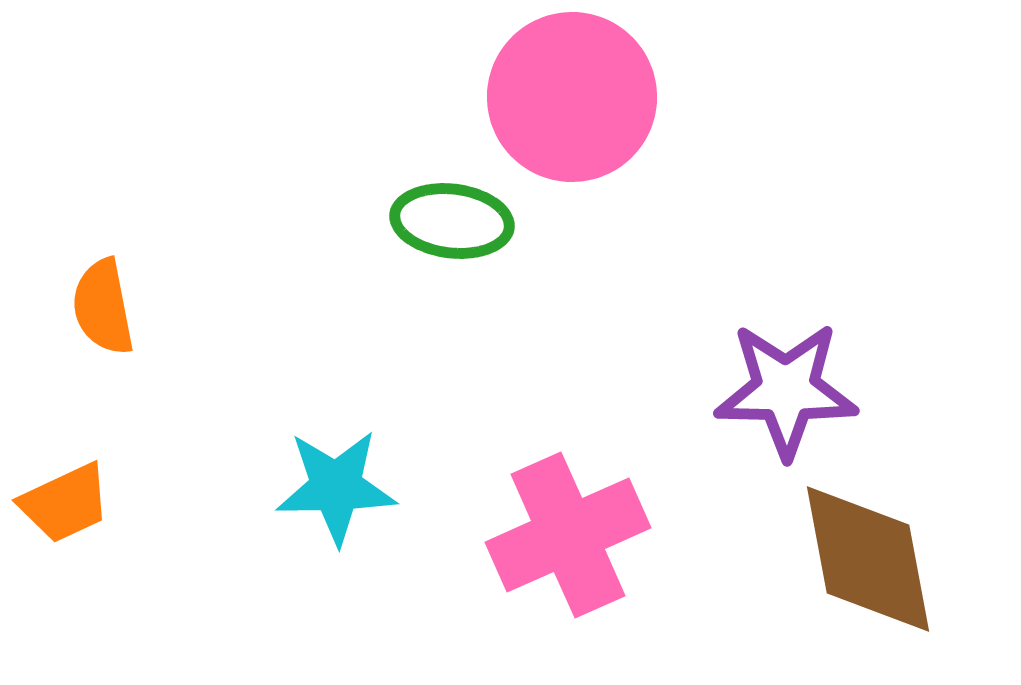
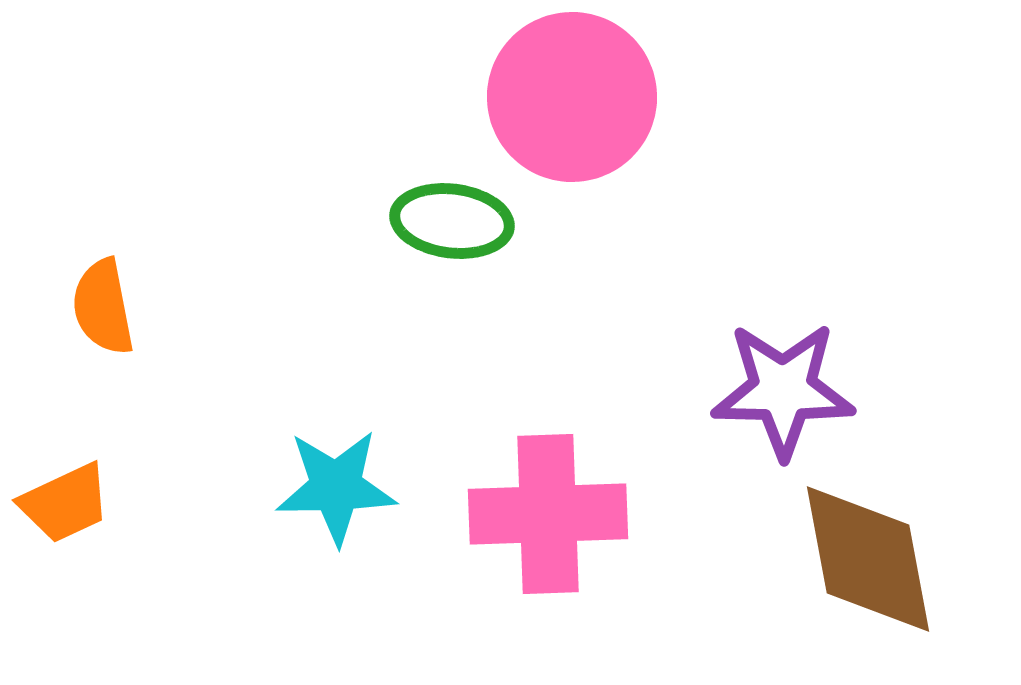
purple star: moved 3 px left
pink cross: moved 20 px left, 21 px up; rotated 22 degrees clockwise
